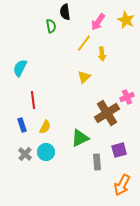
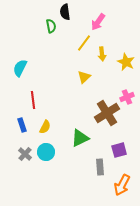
yellow star: moved 42 px down
gray rectangle: moved 3 px right, 5 px down
